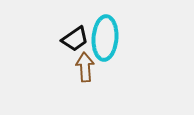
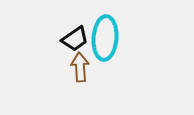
brown arrow: moved 5 px left
